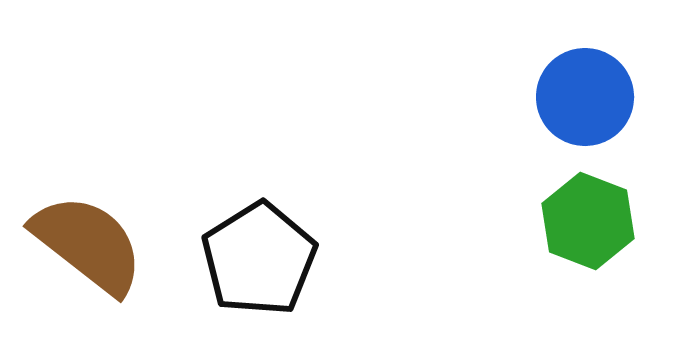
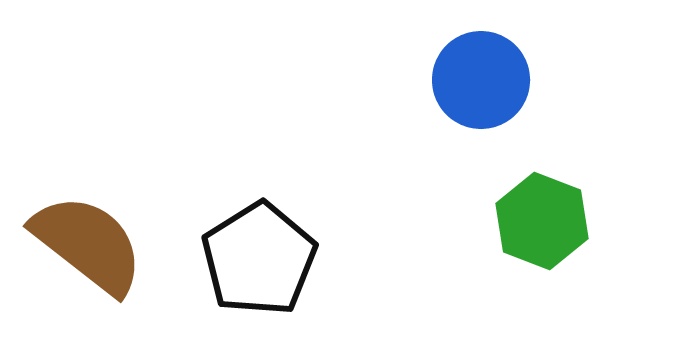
blue circle: moved 104 px left, 17 px up
green hexagon: moved 46 px left
